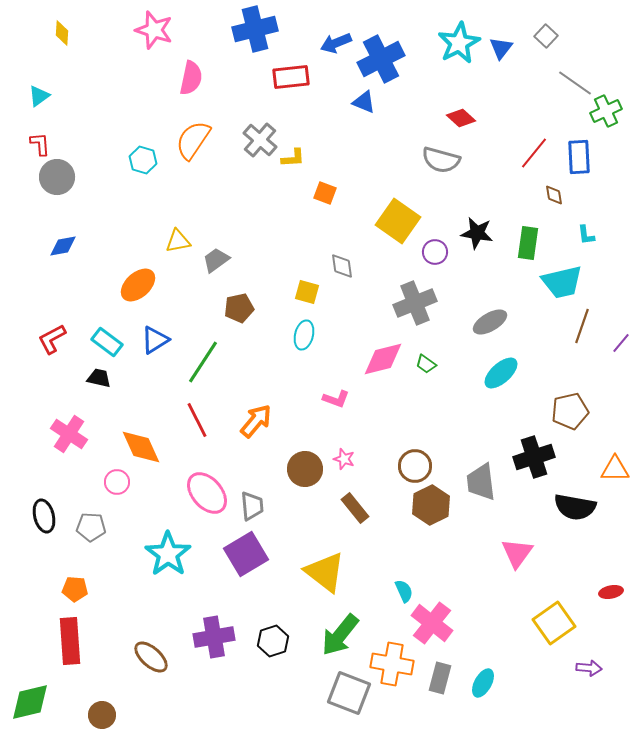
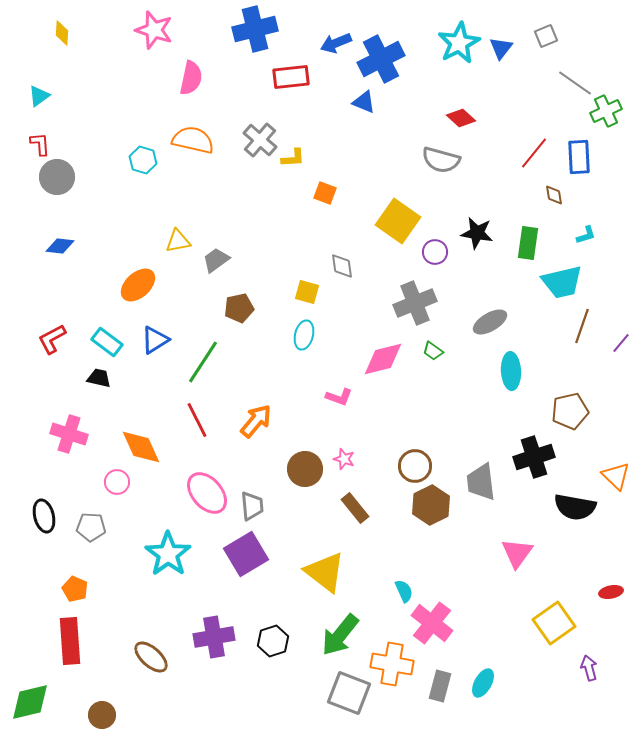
gray square at (546, 36): rotated 25 degrees clockwise
orange semicircle at (193, 140): rotated 69 degrees clockwise
cyan L-shape at (586, 235): rotated 100 degrees counterclockwise
blue diamond at (63, 246): moved 3 px left; rotated 16 degrees clockwise
green trapezoid at (426, 364): moved 7 px right, 13 px up
cyan ellipse at (501, 373): moved 10 px right, 2 px up; rotated 51 degrees counterclockwise
pink L-shape at (336, 399): moved 3 px right, 2 px up
pink cross at (69, 434): rotated 15 degrees counterclockwise
orange triangle at (615, 469): moved 1 px right, 7 px down; rotated 44 degrees clockwise
orange pentagon at (75, 589): rotated 20 degrees clockwise
purple arrow at (589, 668): rotated 110 degrees counterclockwise
gray rectangle at (440, 678): moved 8 px down
